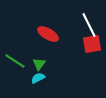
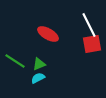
green triangle: rotated 32 degrees clockwise
